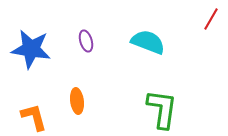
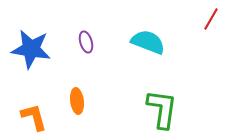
purple ellipse: moved 1 px down
